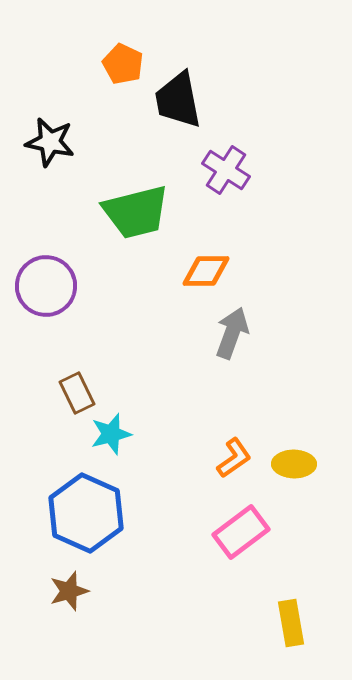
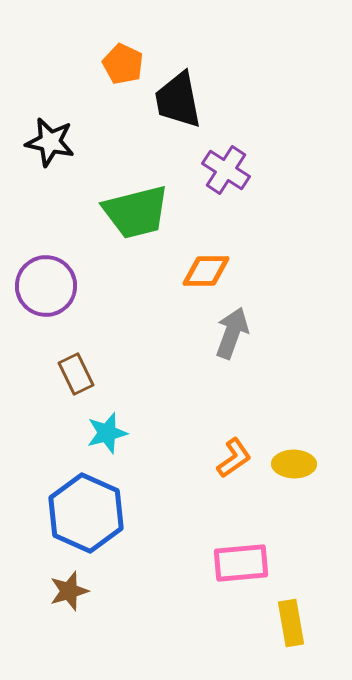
brown rectangle: moved 1 px left, 19 px up
cyan star: moved 4 px left, 1 px up
pink rectangle: moved 31 px down; rotated 32 degrees clockwise
